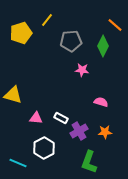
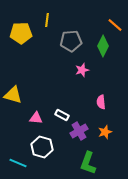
yellow line: rotated 32 degrees counterclockwise
yellow pentagon: rotated 15 degrees clockwise
pink star: rotated 24 degrees counterclockwise
pink semicircle: rotated 112 degrees counterclockwise
white rectangle: moved 1 px right, 3 px up
orange star: rotated 16 degrees counterclockwise
white hexagon: moved 2 px left, 1 px up; rotated 15 degrees counterclockwise
green L-shape: moved 1 px left, 1 px down
